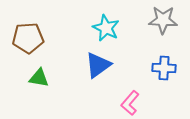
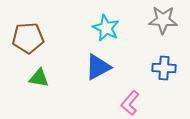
blue triangle: moved 2 px down; rotated 8 degrees clockwise
